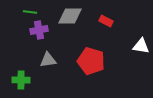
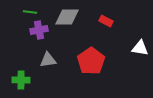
gray diamond: moved 3 px left, 1 px down
white triangle: moved 1 px left, 2 px down
red pentagon: rotated 20 degrees clockwise
